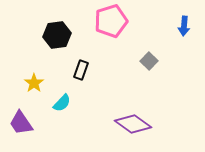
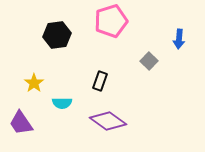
blue arrow: moved 5 px left, 13 px down
black rectangle: moved 19 px right, 11 px down
cyan semicircle: rotated 48 degrees clockwise
purple diamond: moved 25 px left, 3 px up
